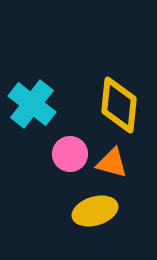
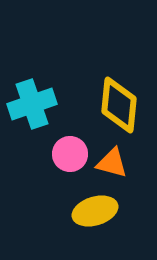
cyan cross: rotated 33 degrees clockwise
